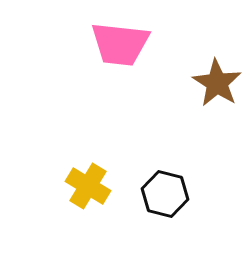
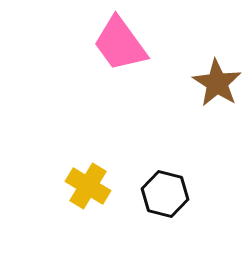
pink trapezoid: rotated 48 degrees clockwise
